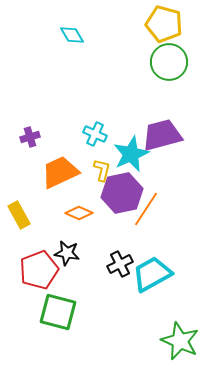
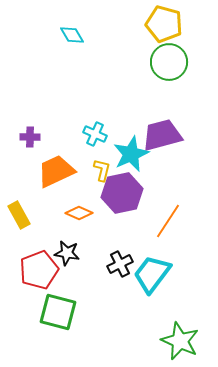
purple cross: rotated 18 degrees clockwise
orange trapezoid: moved 4 px left, 1 px up
orange line: moved 22 px right, 12 px down
cyan trapezoid: rotated 24 degrees counterclockwise
